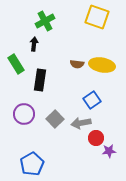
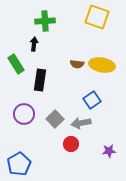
green cross: rotated 24 degrees clockwise
red circle: moved 25 px left, 6 px down
blue pentagon: moved 13 px left
